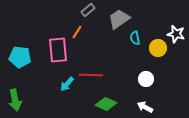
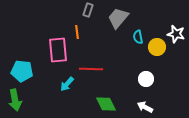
gray rectangle: rotated 32 degrees counterclockwise
gray trapezoid: moved 1 px left, 1 px up; rotated 15 degrees counterclockwise
orange line: rotated 40 degrees counterclockwise
cyan semicircle: moved 3 px right, 1 px up
yellow circle: moved 1 px left, 1 px up
cyan pentagon: moved 2 px right, 14 px down
red line: moved 6 px up
green diamond: rotated 40 degrees clockwise
